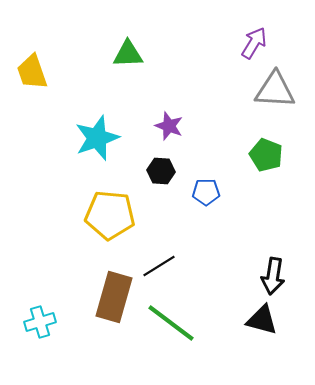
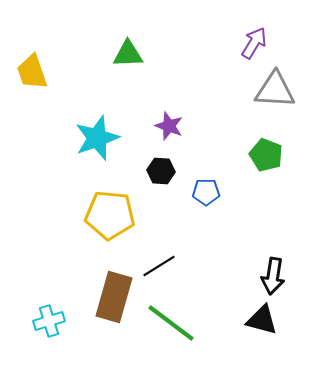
cyan cross: moved 9 px right, 1 px up
